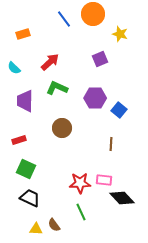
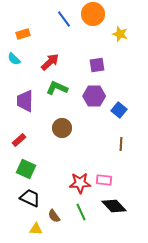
purple square: moved 3 px left, 6 px down; rotated 14 degrees clockwise
cyan semicircle: moved 9 px up
purple hexagon: moved 1 px left, 2 px up
red rectangle: rotated 24 degrees counterclockwise
brown line: moved 10 px right
black diamond: moved 8 px left, 8 px down
brown semicircle: moved 9 px up
